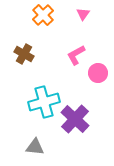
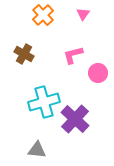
pink L-shape: moved 3 px left; rotated 15 degrees clockwise
gray triangle: moved 2 px right, 3 px down
